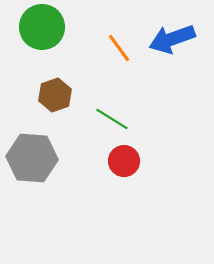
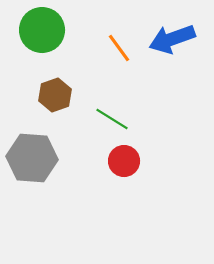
green circle: moved 3 px down
